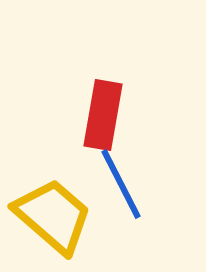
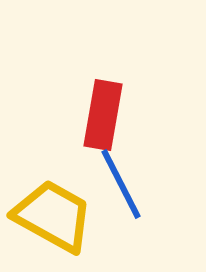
yellow trapezoid: rotated 12 degrees counterclockwise
